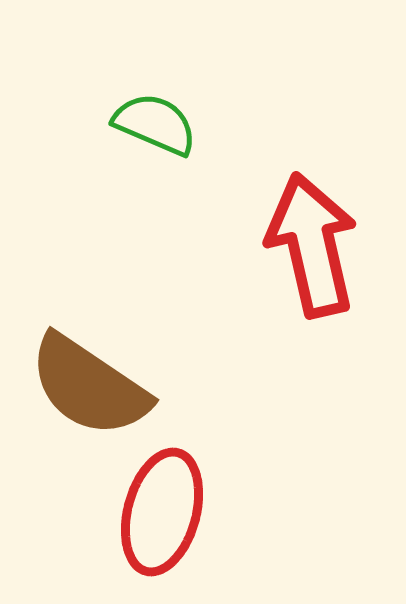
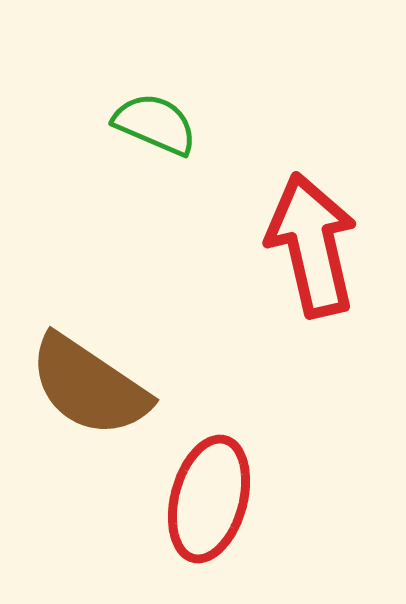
red ellipse: moved 47 px right, 13 px up
